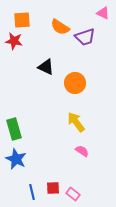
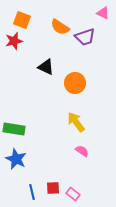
orange square: rotated 24 degrees clockwise
red star: rotated 24 degrees counterclockwise
green rectangle: rotated 65 degrees counterclockwise
